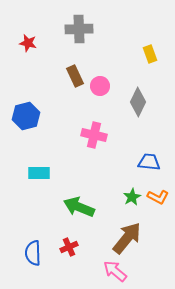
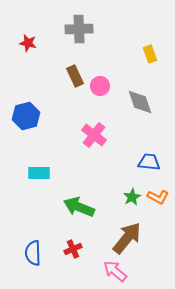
gray diamond: moved 2 px right; rotated 44 degrees counterclockwise
pink cross: rotated 25 degrees clockwise
red cross: moved 4 px right, 2 px down
